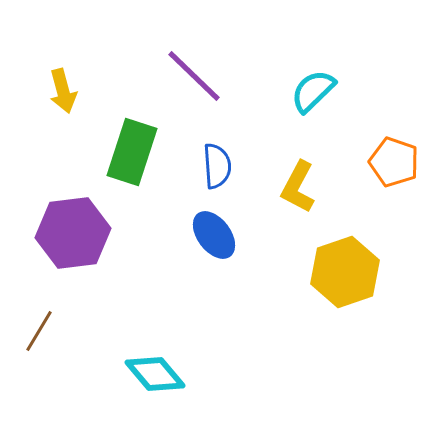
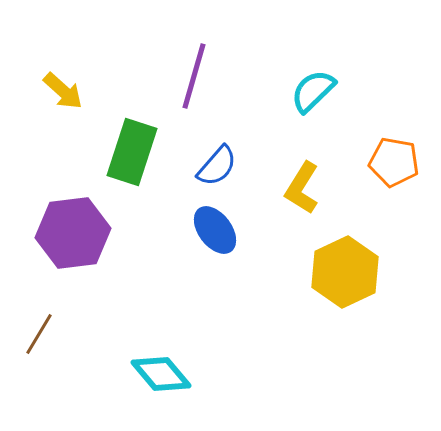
purple line: rotated 62 degrees clockwise
yellow arrow: rotated 33 degrees counterclockwise
orange pentagon: rotated 9 degrees counterclockwise
blue semicircle: rotated 45 degrees clockwise
yellow L-shape: moved 4 px right, 1 px down; rotated 4 degrees clockwise
blue ellipse: moved 1 px right, 5 px up
yellow hexagon: rotated 6 degrees counterclockwise
brown line: moved 3 px down
cyan diamond: moved 6 px right
